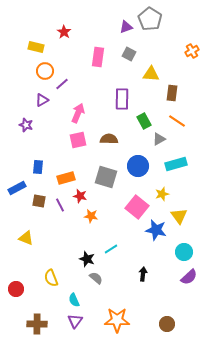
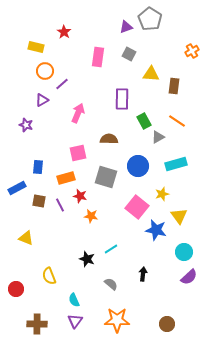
brown rectangle at (172, 93): moved 2 px right, 7 px up
gray triangle at (159, 139): moved 1 px left, 2 px up
pink square at (78, 140): moved 13 px down
yellow semicircle at (51, 278): moved 2 px left, 2 px up
gray semicircle at (96, 278): moved 15 px right, 6 px down
